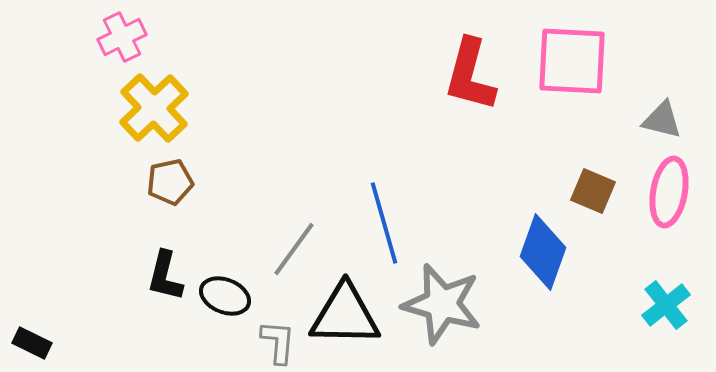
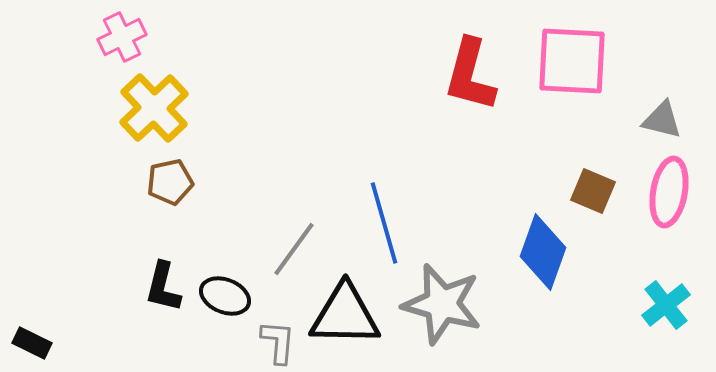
black L-shape: moved 2 px left, 11 px down
